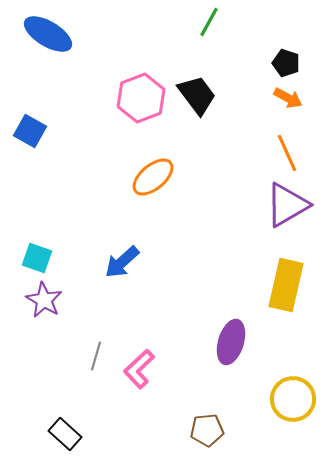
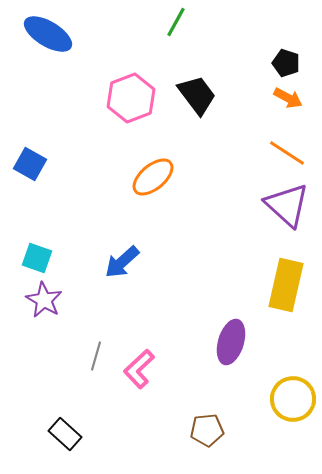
green line: moved 33 px left
pink hexagon: moved 10 px left
blue square: moved 33 px down
orange line: rotated 33 degrees counterclockwise
purple triangle: rotated 48 degrees counterclockwise
